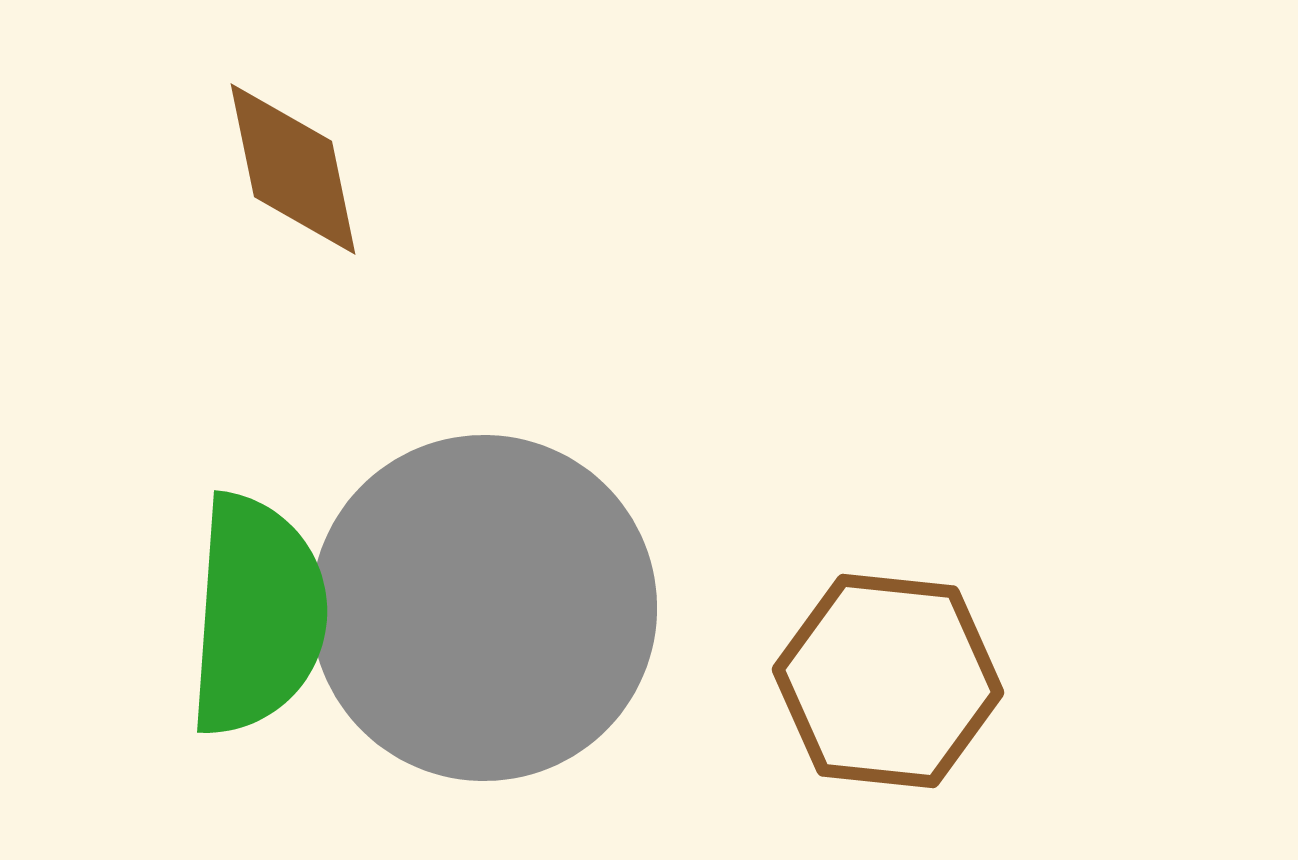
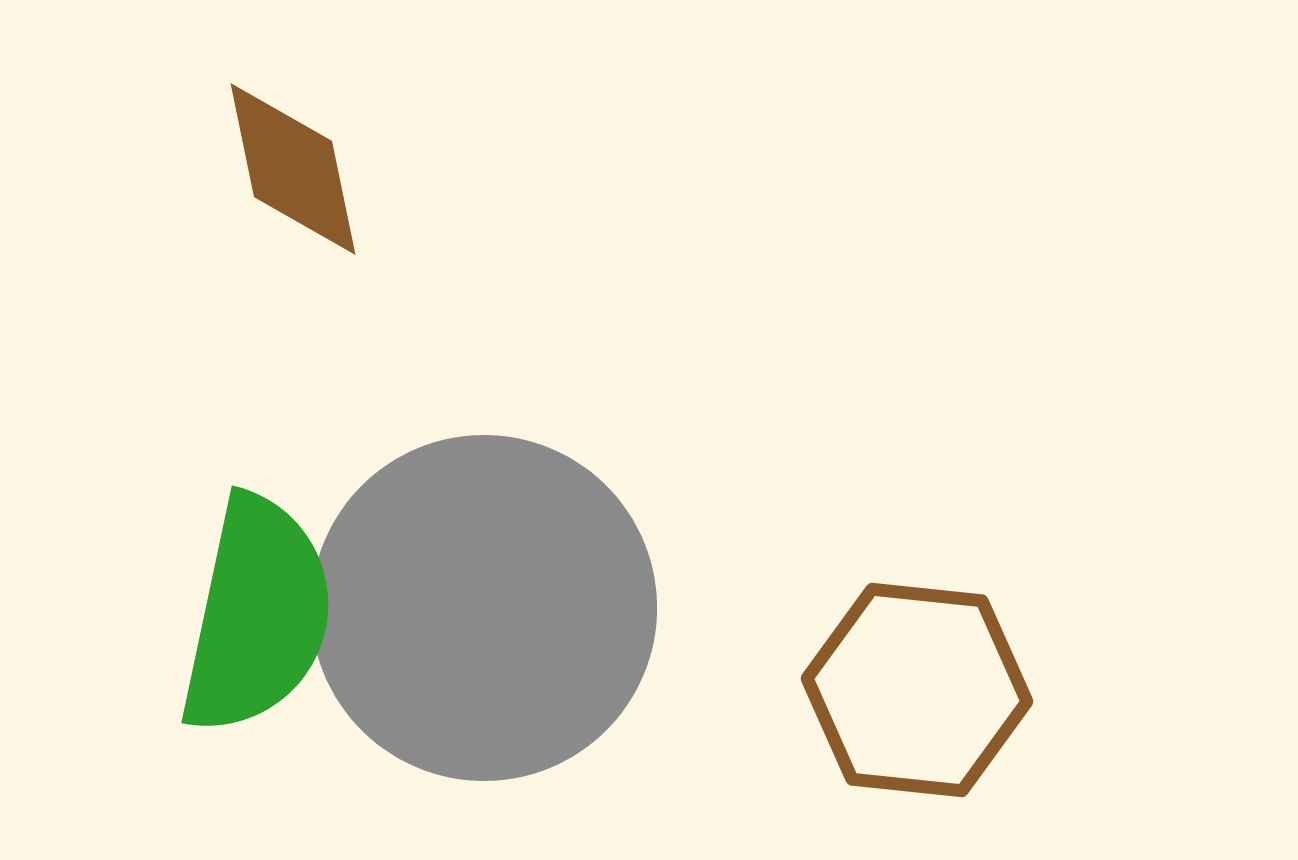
green semicircle: rotated 8 degrees clockwise
brown hexagon: moved 29 px right, 9 px down
